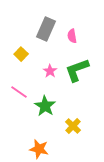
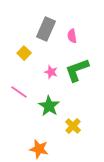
yellow square: moved 3 px right, 1 px up
pink star: moved 1 px right, 1 px down; rotated 16 degrees counterclockwise
green star: moved 4 px right
